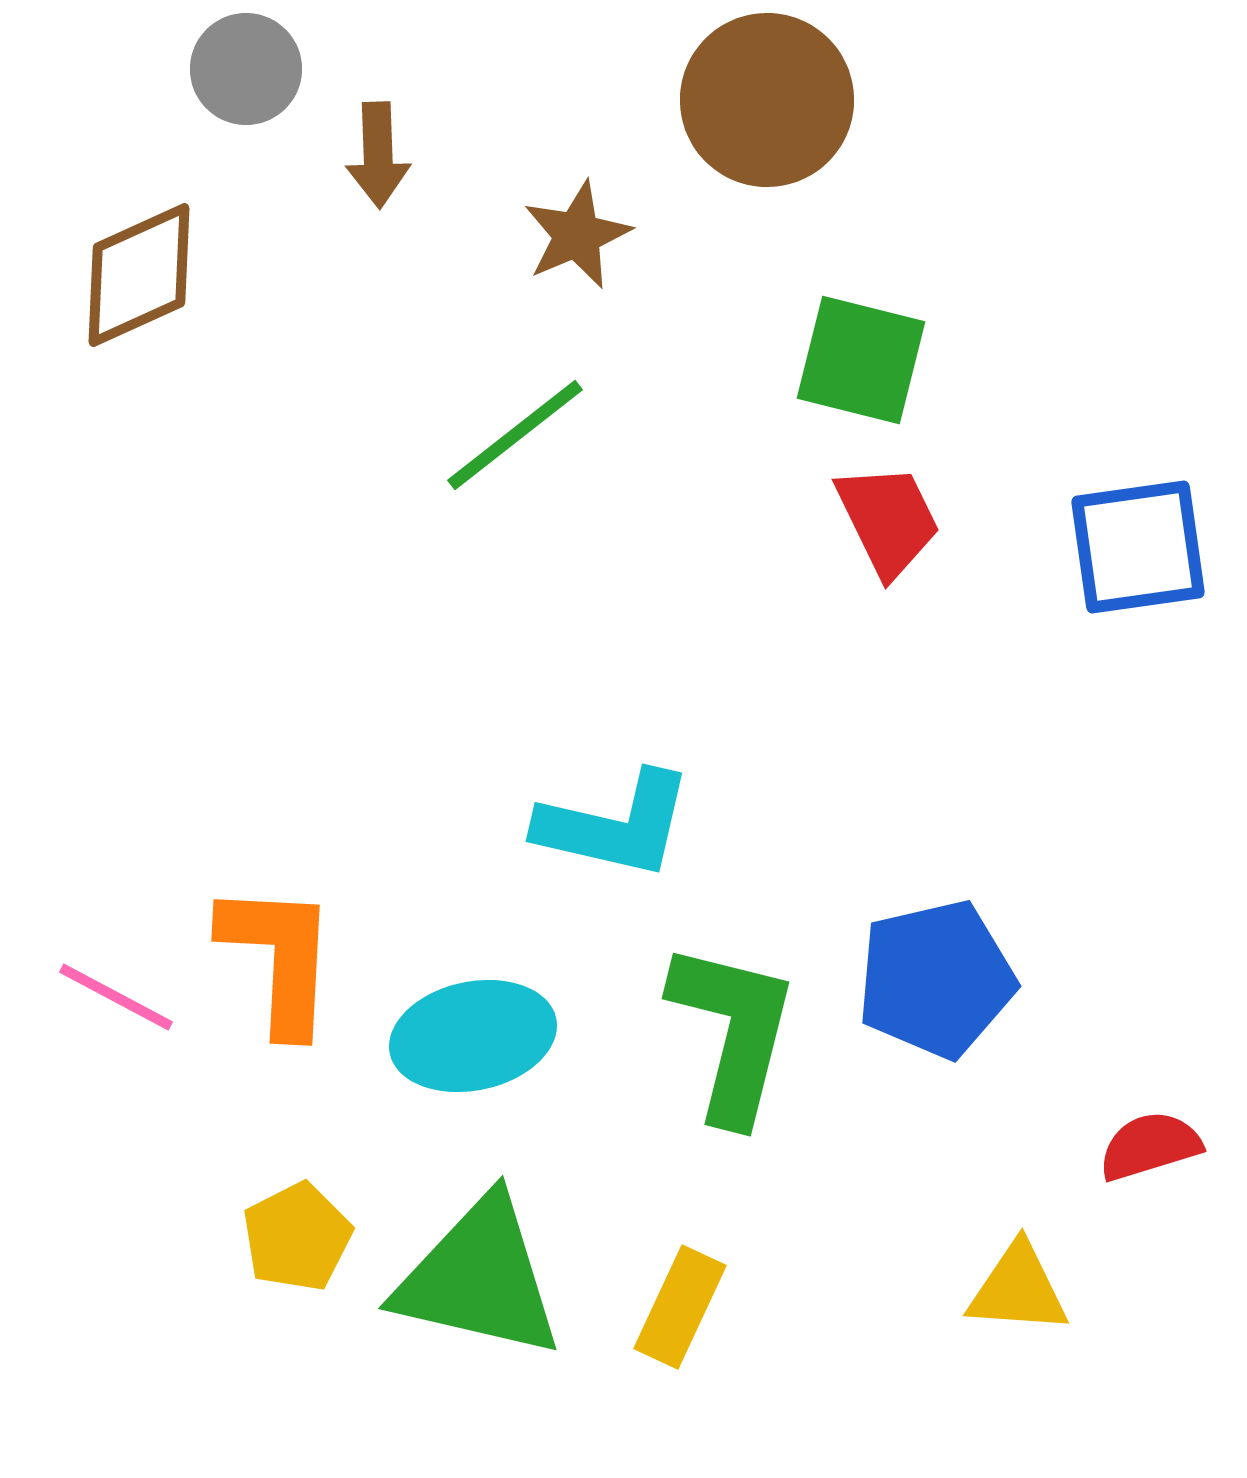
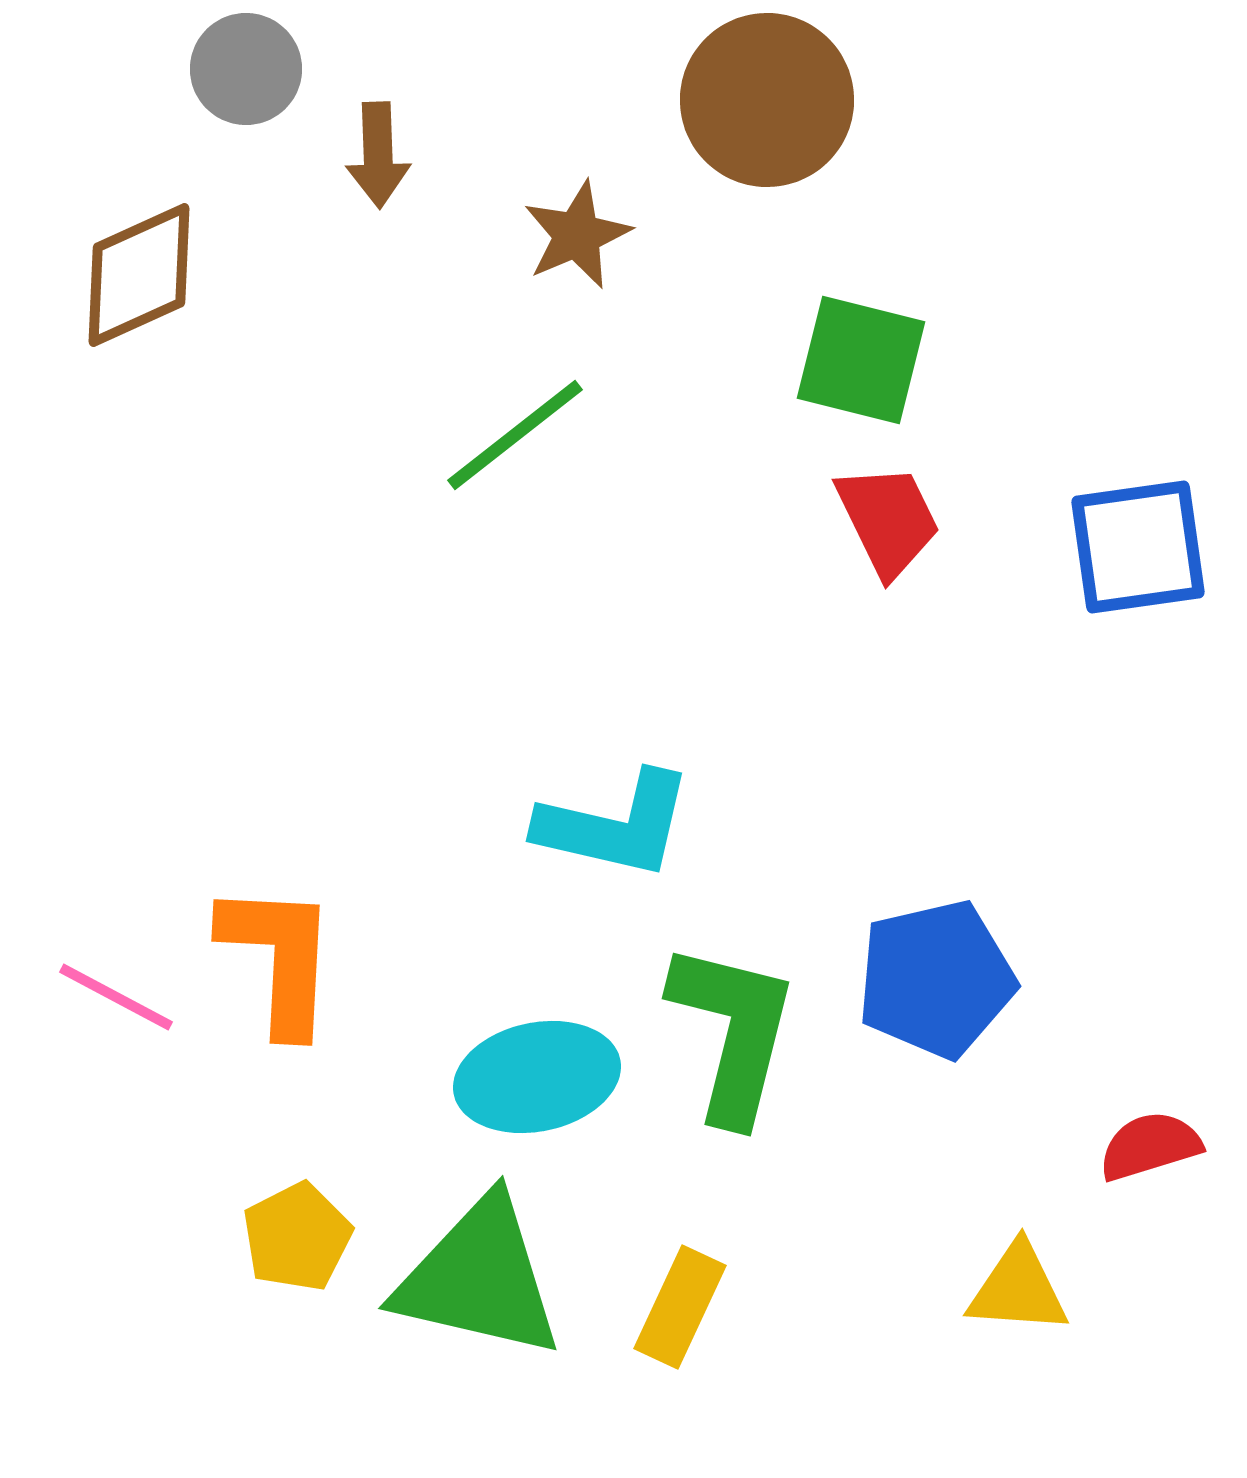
cyan ellipse: moved 64 px right, 41 px down
